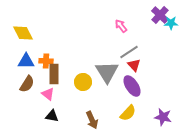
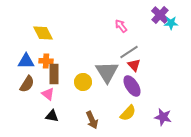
yellow diamond: moved 20 px right
